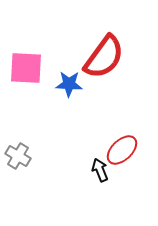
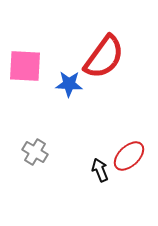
pink square: moved 1 px left, 2 px up
red ellipse: moved 7 px right, 6 px down
gray cross: moved 17 px right, 4 px up
